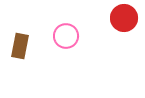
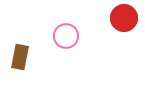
brown rectangle: moved 11 px down
